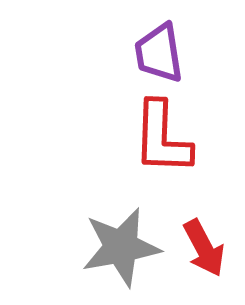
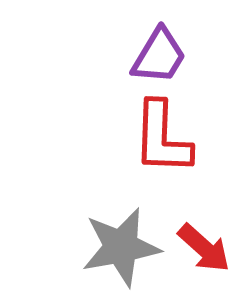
purple trapezoid: moved 3 px down; rotated 140 degrees counterclockwise
red arrow: rotated 20 degrees counterclockwise
